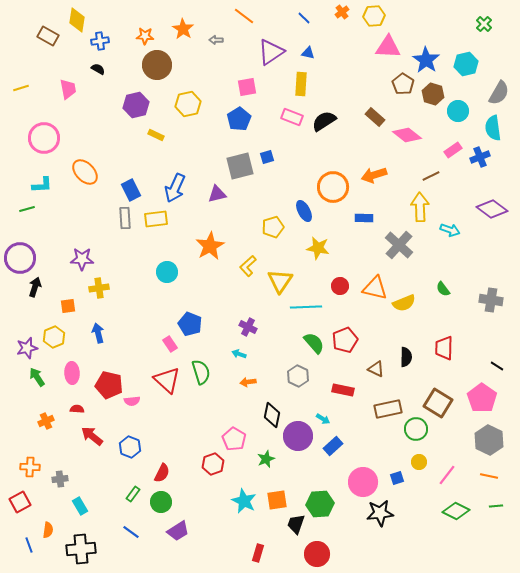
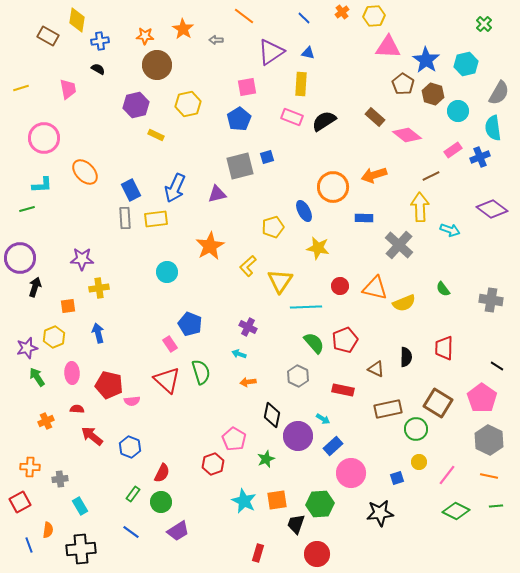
pink circle at (363, 482): moved 12 px left, 9 px up
